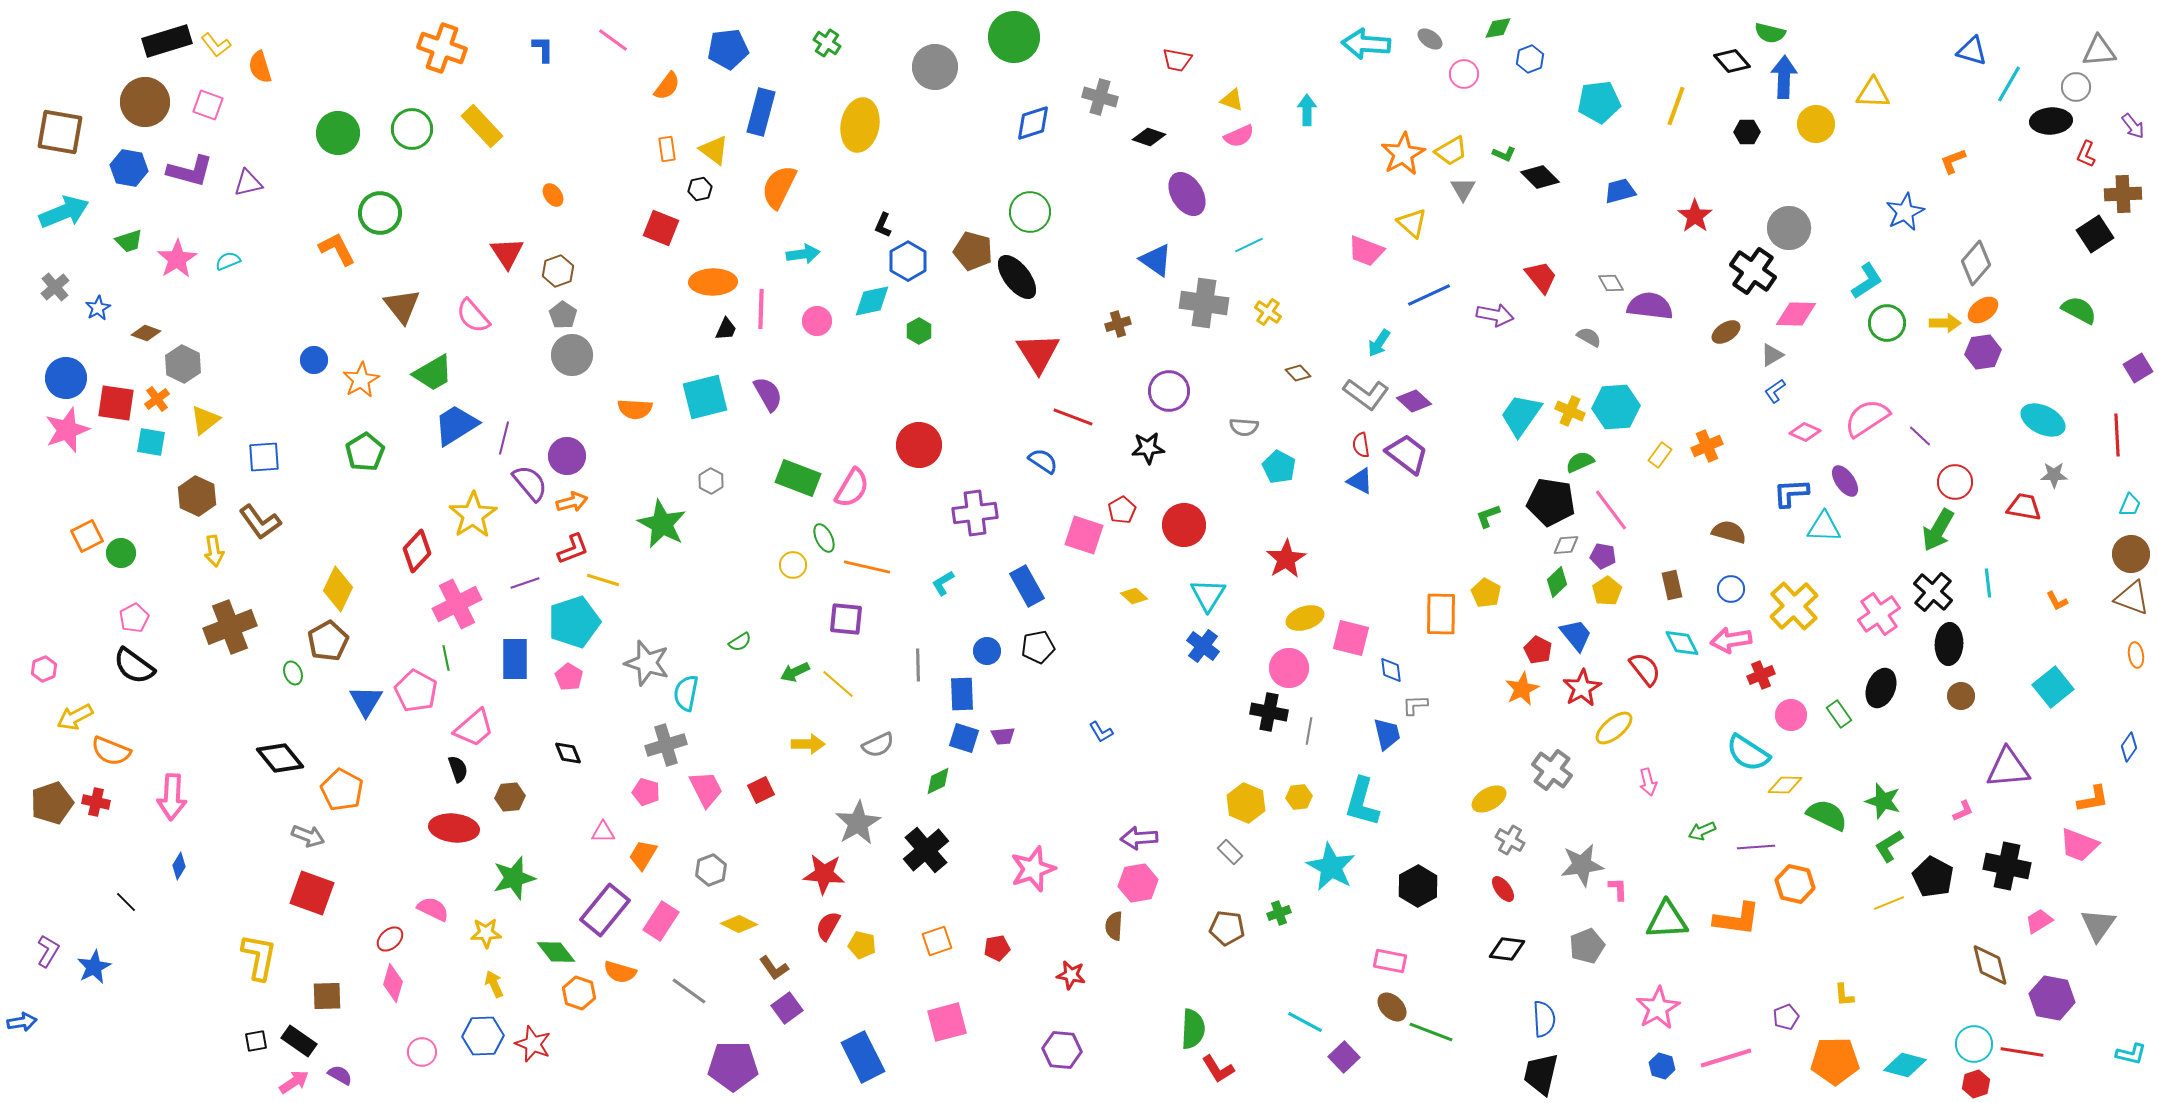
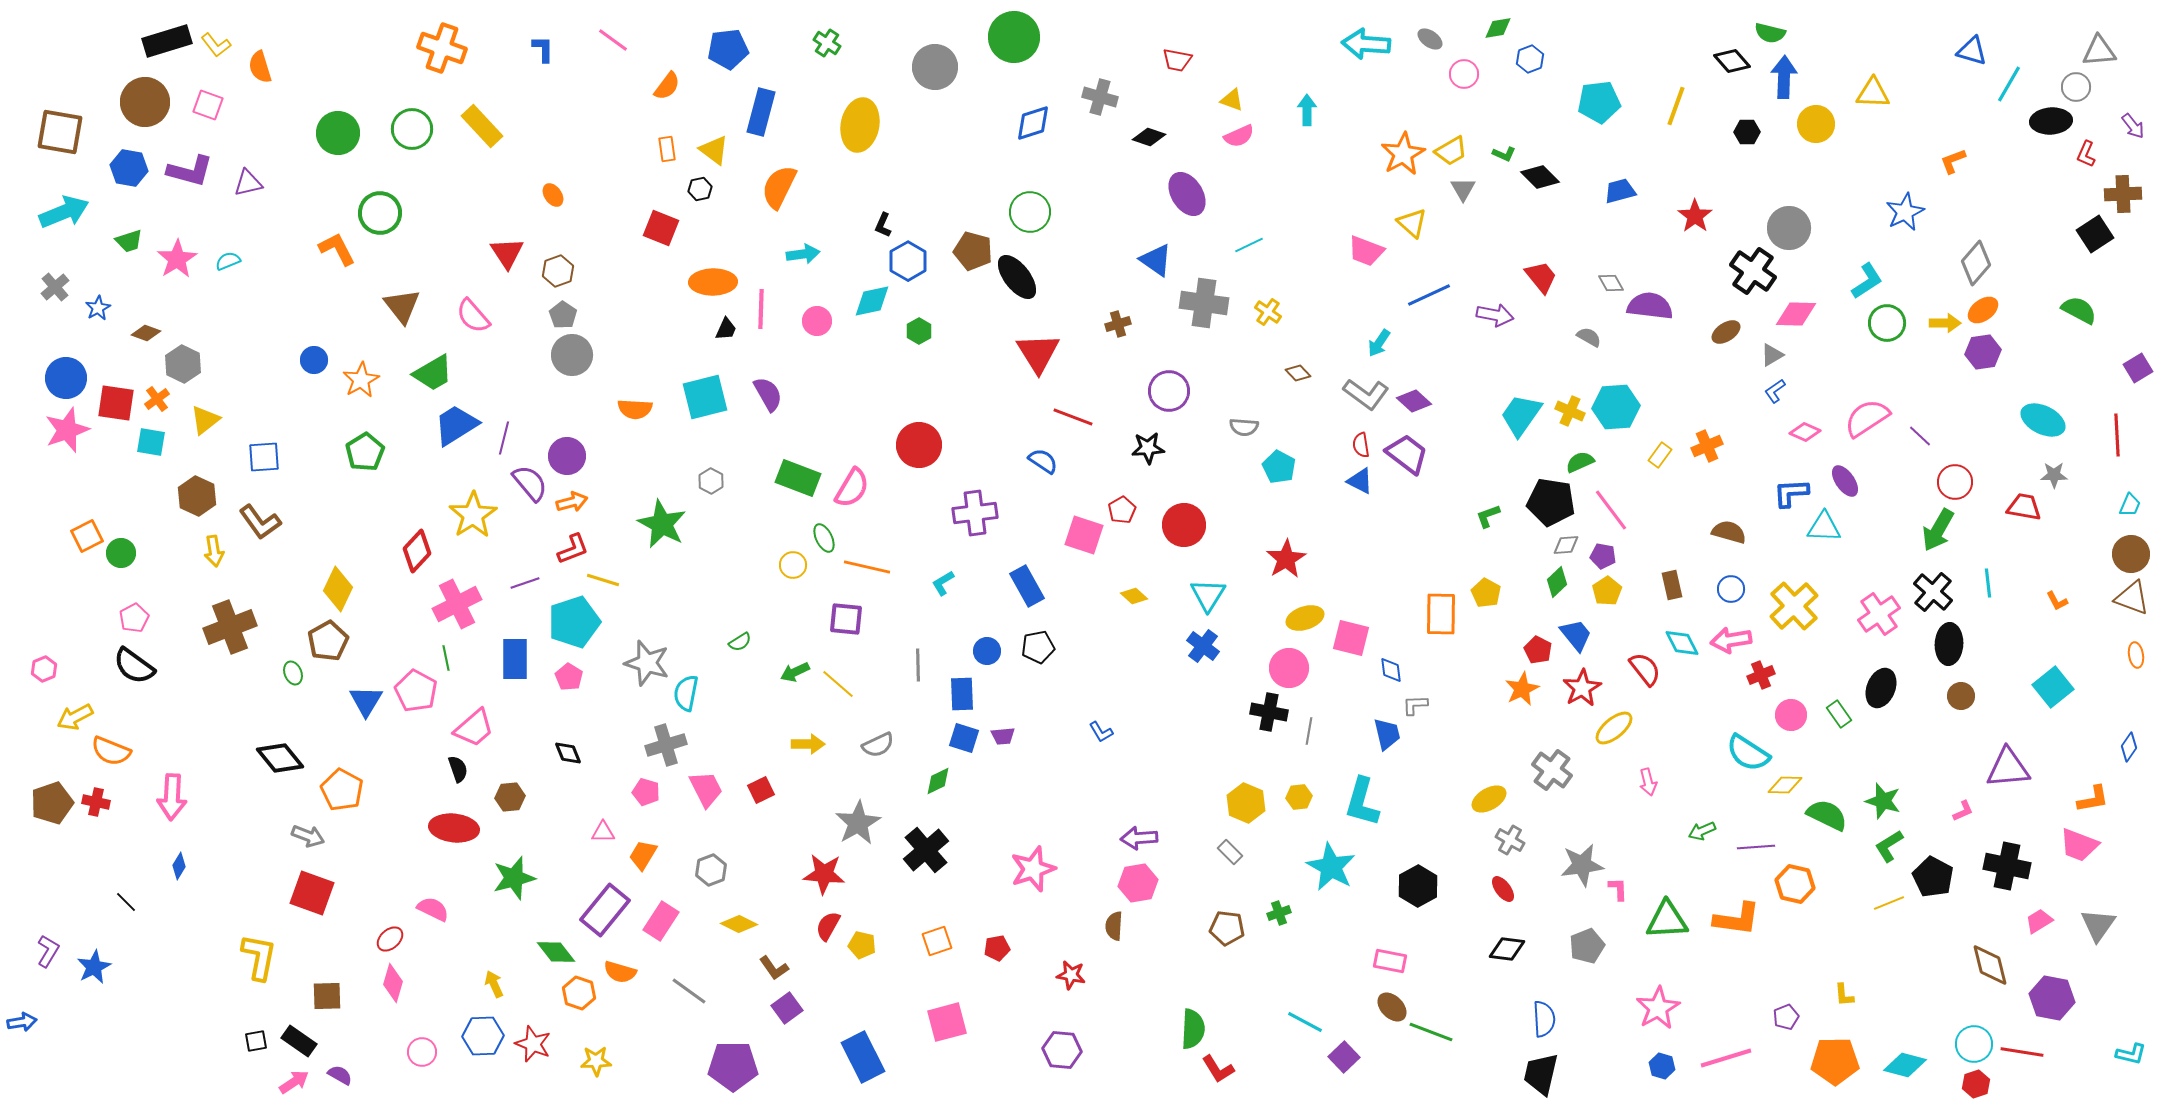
yellow star at (486, 933): moved 110 px right, 128 px down
